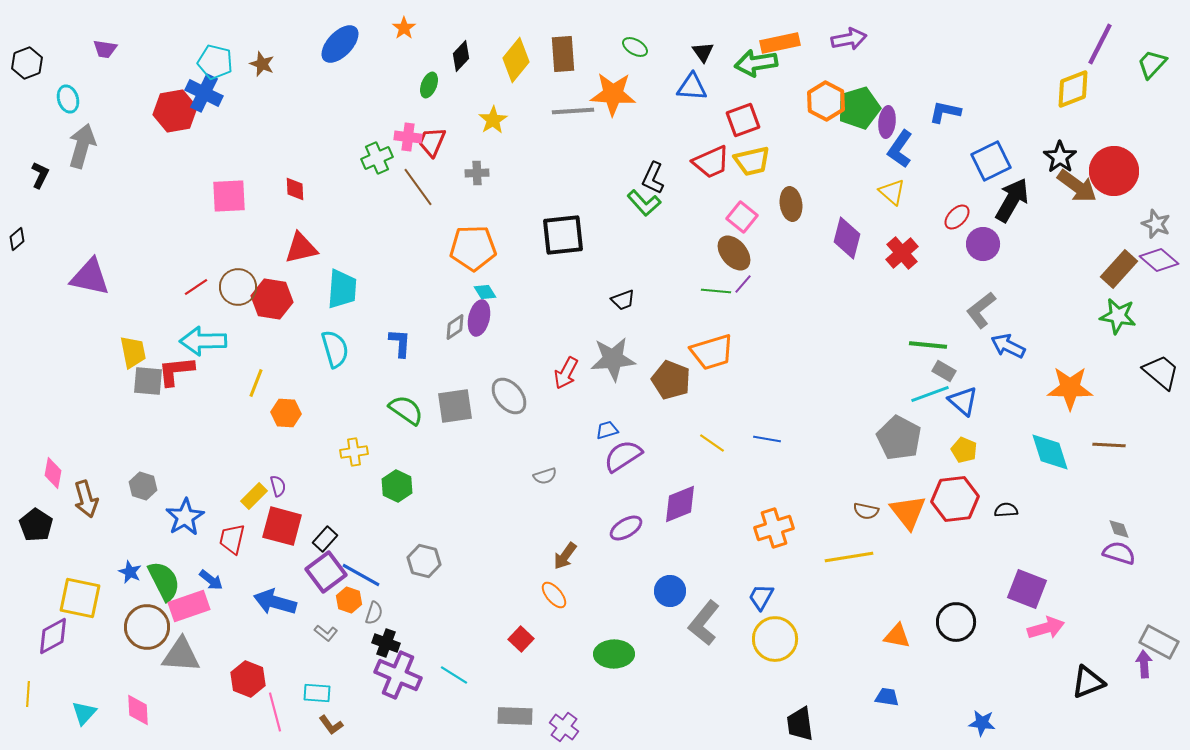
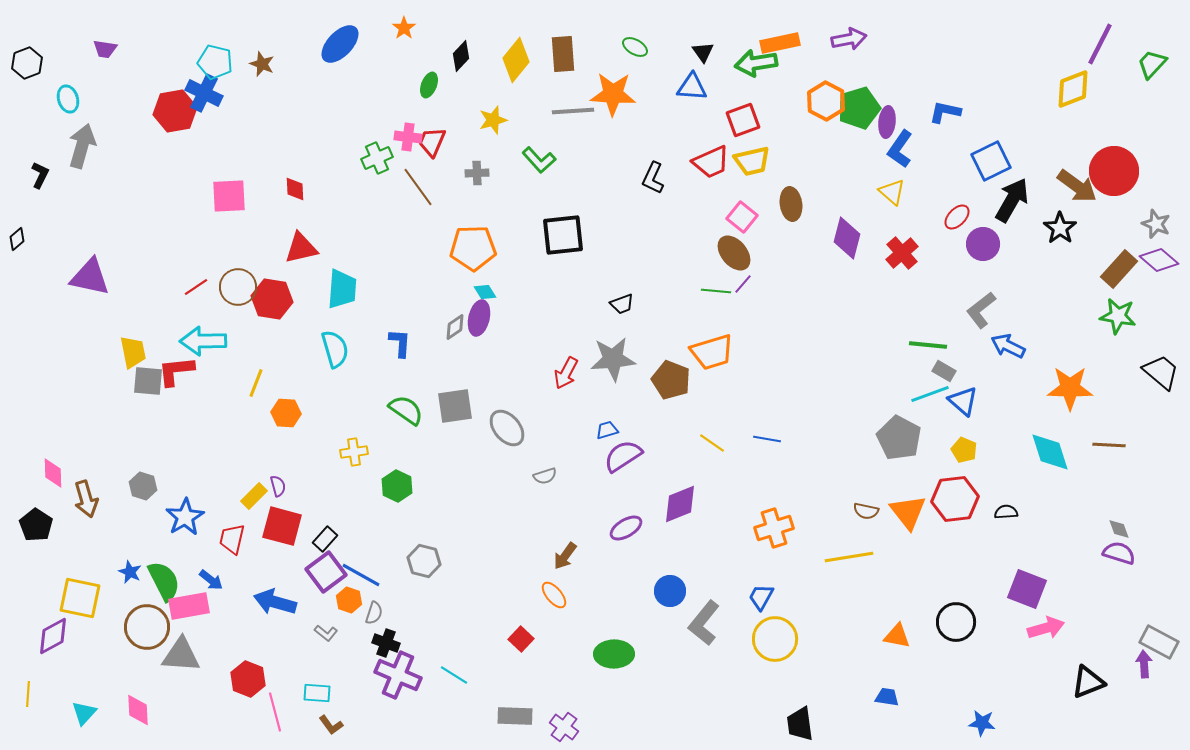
yellow star at (493, 120): rotated 16 degrees clockwise
black star at (1060, 157): moved 71 px down
green L-shape at (644, 203): moved 105 px left, 43 px up
black trapezoid at (623, 300): moved 1 px left, 4 px down
gray ellipse at (509, 396): moved 2 px left, 32 px down
pink diamond at (53, 473): rotated 12 degrees counterclockwise
black semicircle at (1006, 510): moved 2 px down
pink rectangle at (189, 606): rotated 9 degrees clockwise
